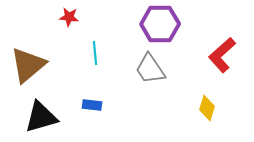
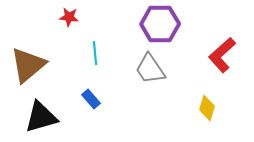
blue rectangle: moved 1 px left, 6 px up; rotated 42 degrees clockwise
